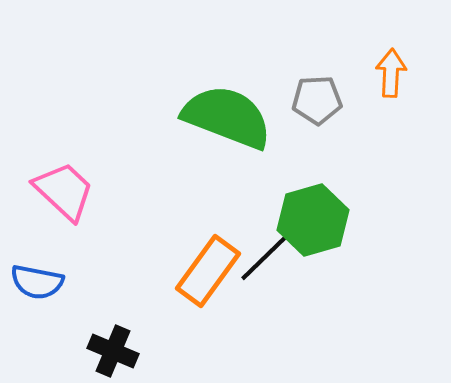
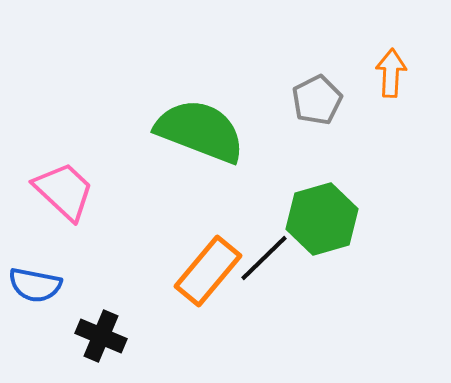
gray pentagon: rotated 24 degrees counterclockwise
green semicircle: moved 27 px left, 14 px down
green hexagon: moved 9 px right, 1 px up
orange rectangle: rotated 4 degrees clockwise
blue semicircle: moved 2 px left, 3 px down
black cross: moved 12 px left, 15 px up
